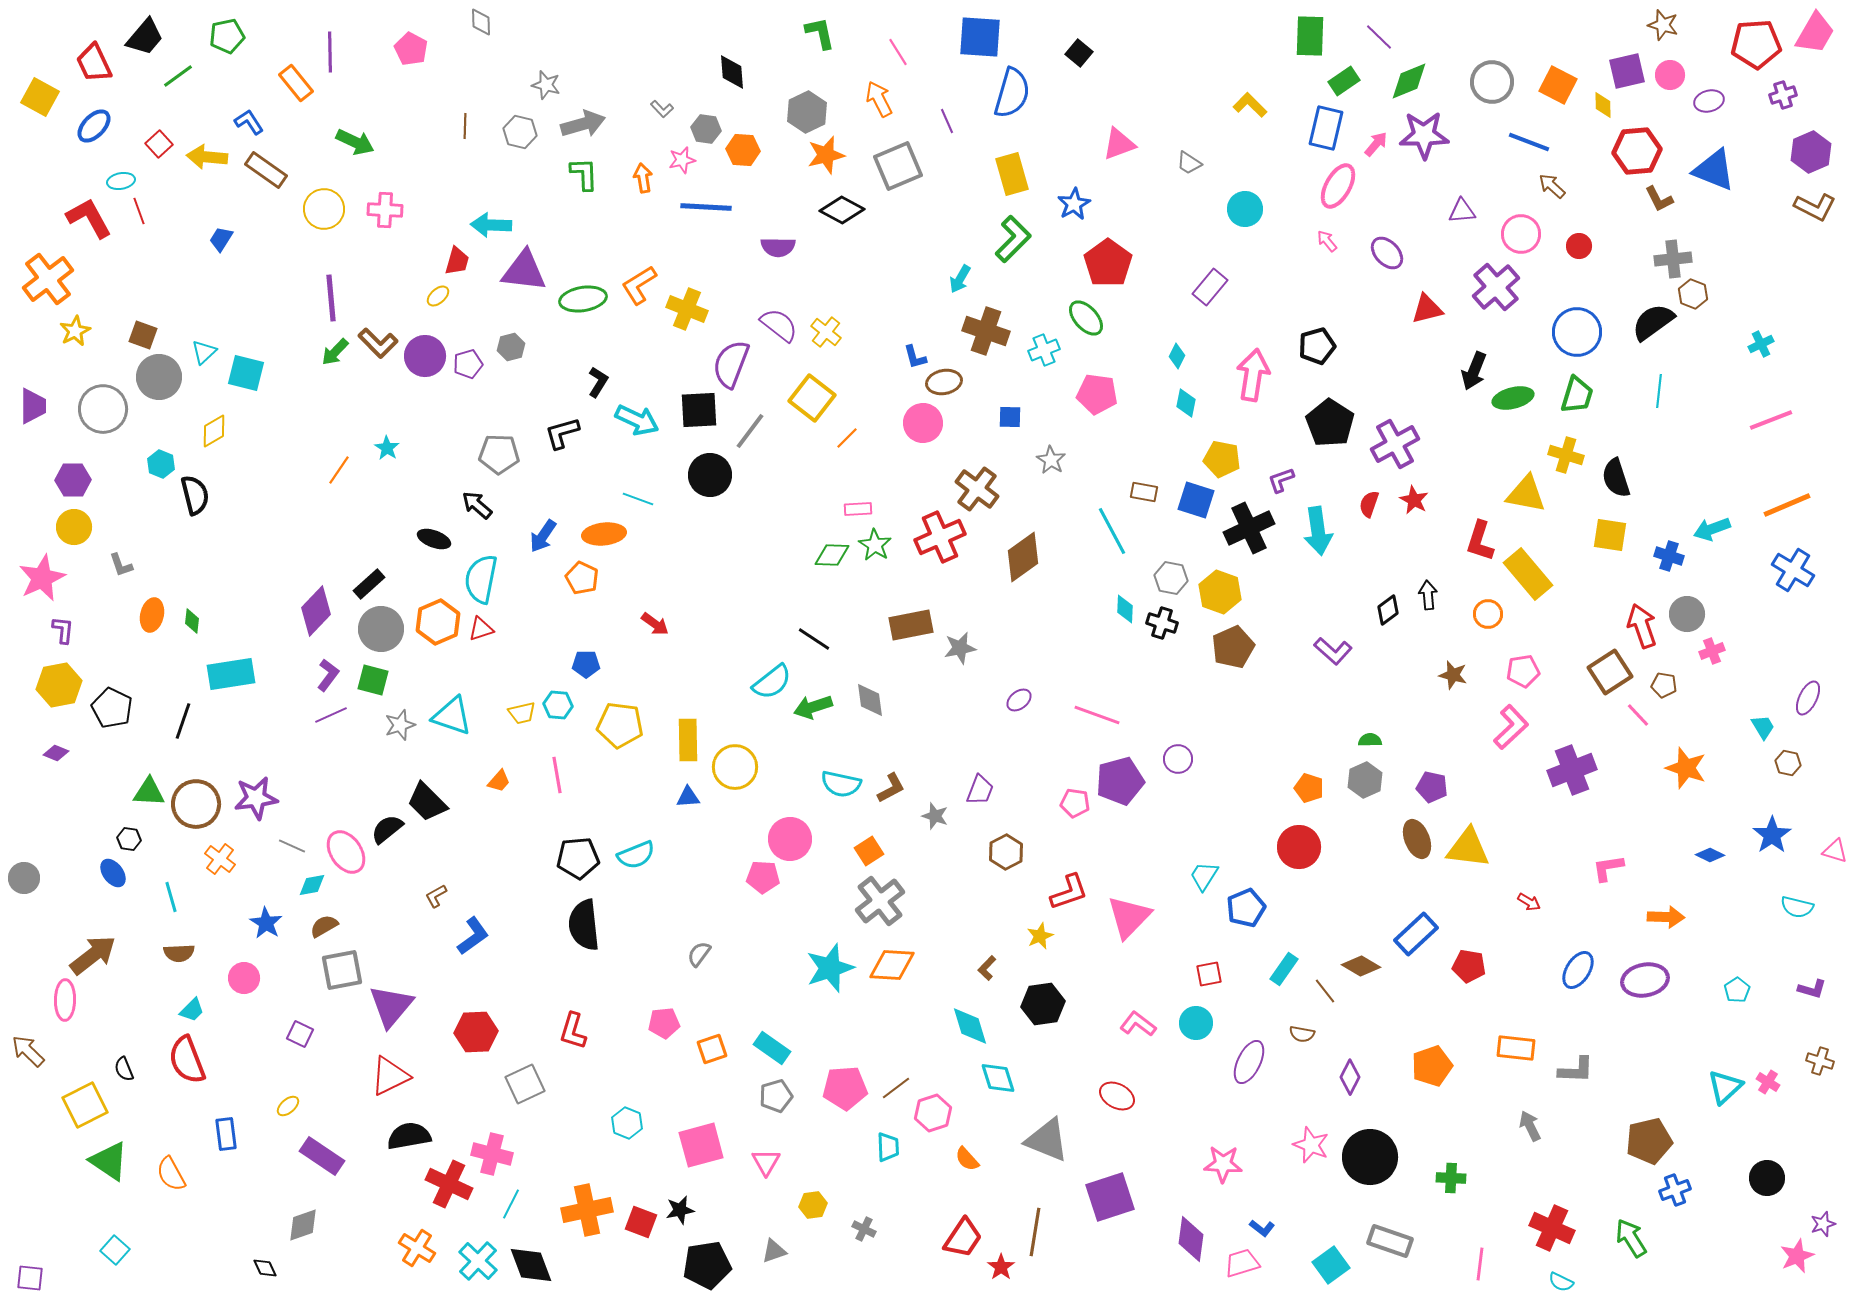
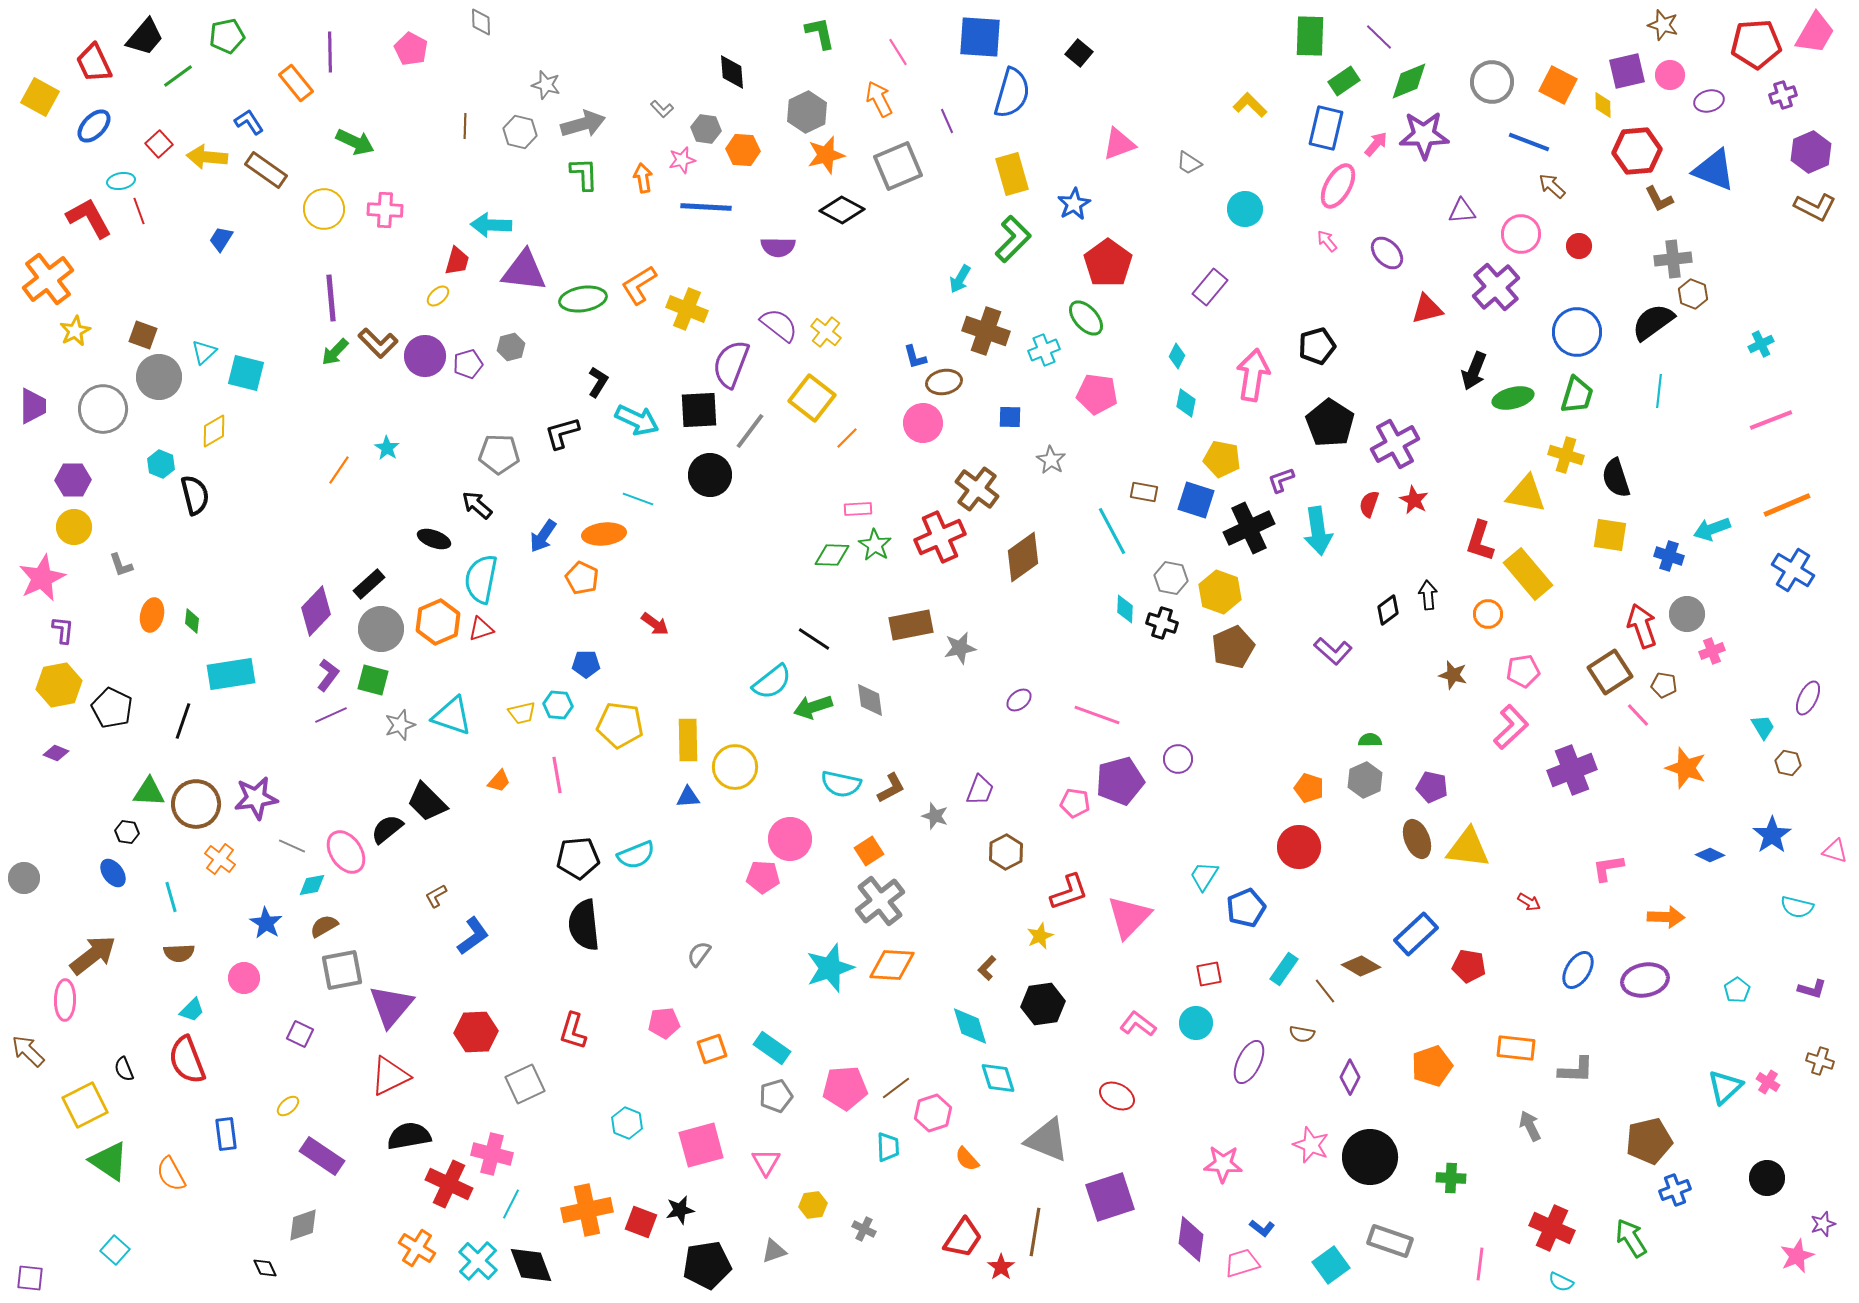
black hexagon at (129, 839): moved 2 px left, 7 px up
